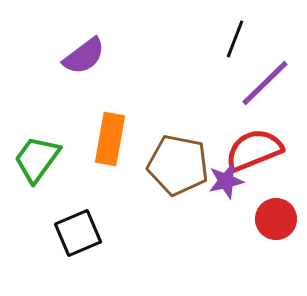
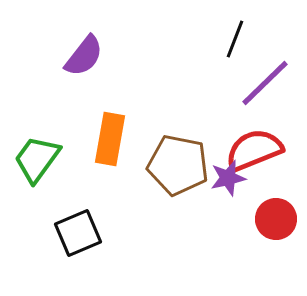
purple semicircle: rotated 15 degrees counterclockwise
purple star: moved 2 px right, 3 px up
